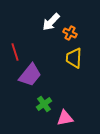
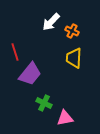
orange cross: moved 2 px right, 2 px up
purple trapezoid: moved 1 px up
green cross: moved 1 px up; rotated 28 degrees counterclockwise
